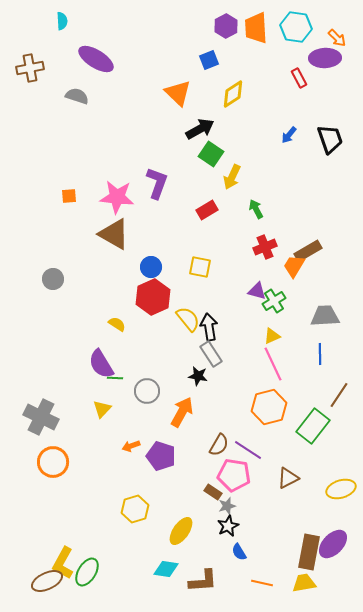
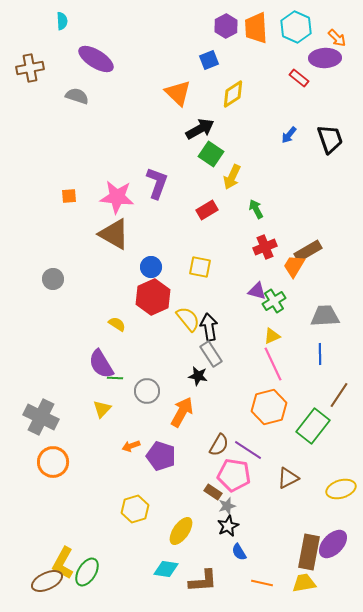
cyan hexagon at (296, 27): rotated 16 degrees clockwise
red rectangle at (299, 78): rotated 24 degrees counterclockwise
